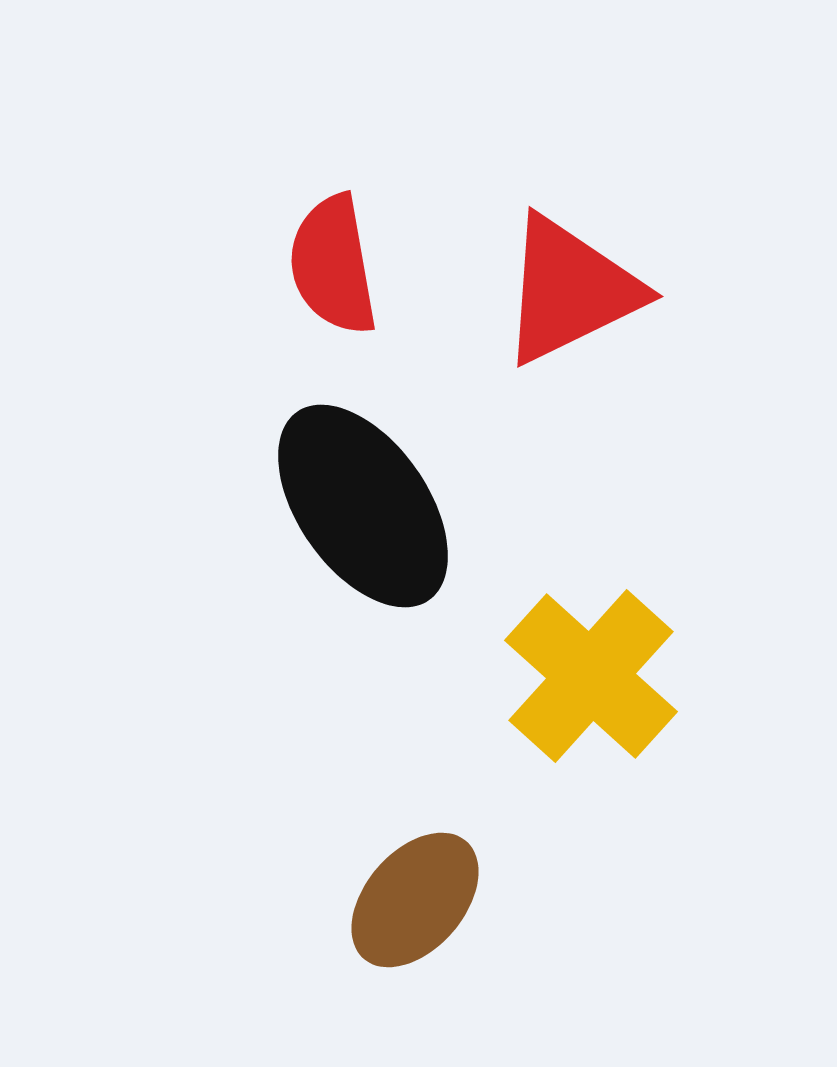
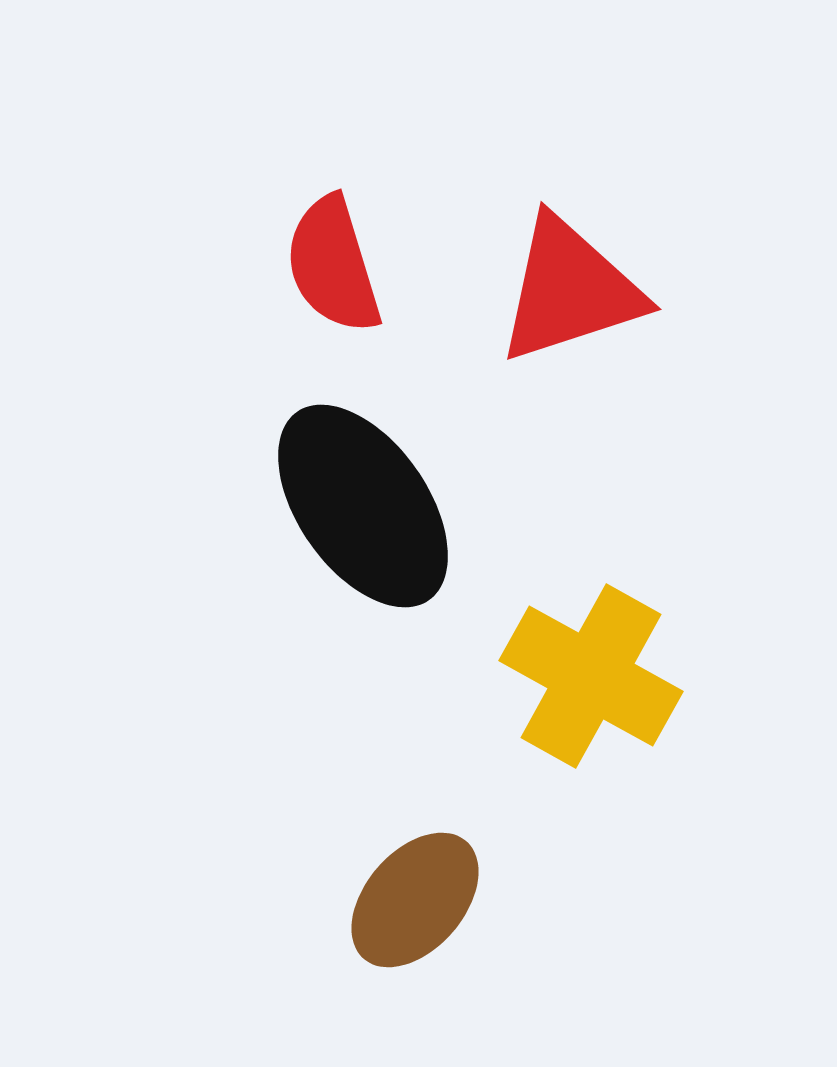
red semicircle: rotated 7 degrees counterclockwise
red triangle: rotated 8 degrees clockwise
yellow cross: rotated 13 degrees counterclockwise
